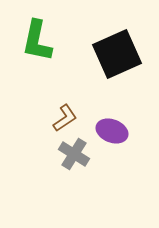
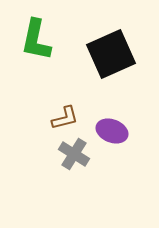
green L-shape: moved 1 px left, 1 px up
black square: moved 6 px left
brown L-shape: rotated 20 degrees clockwise
